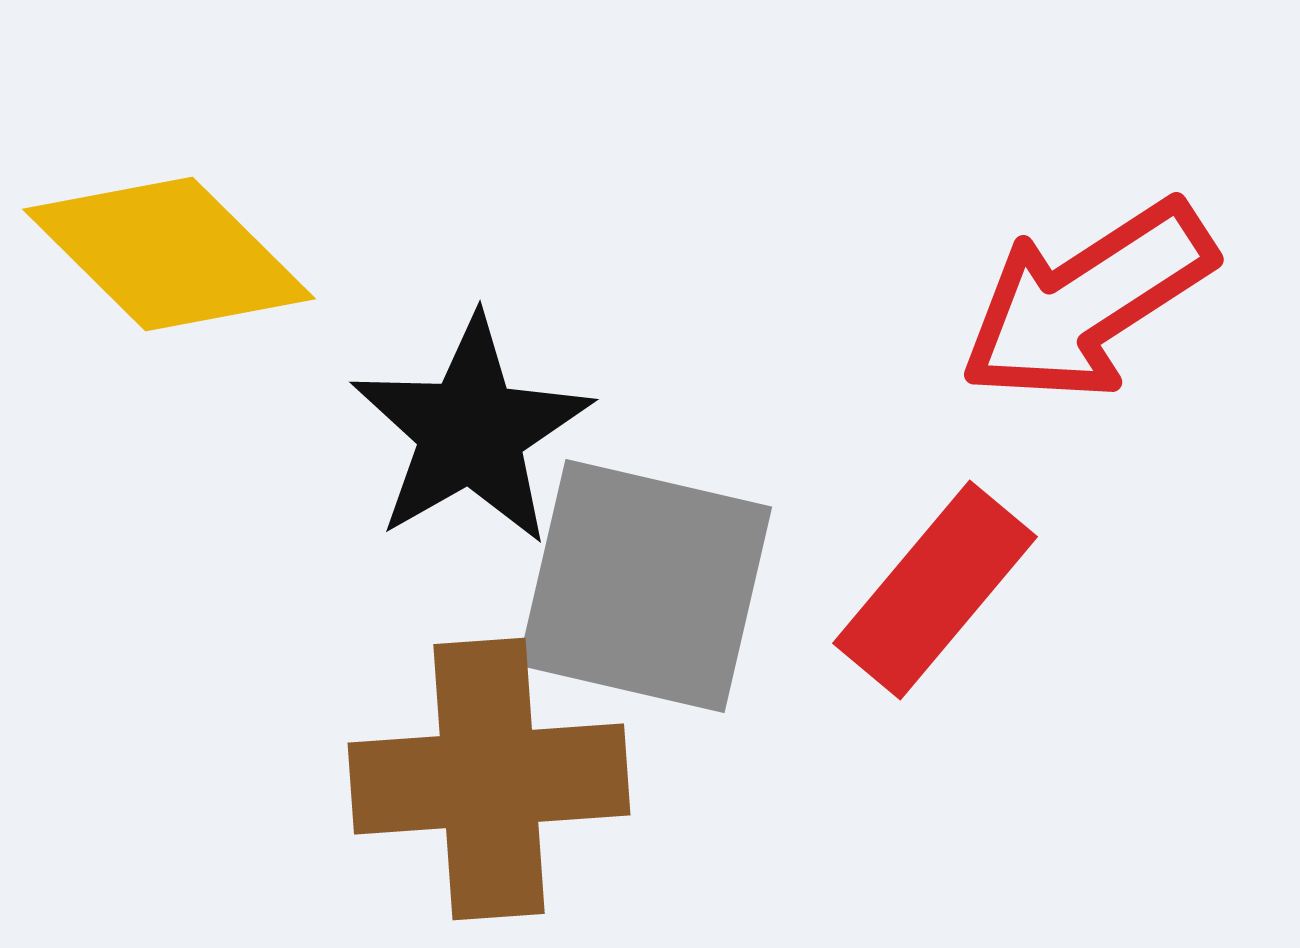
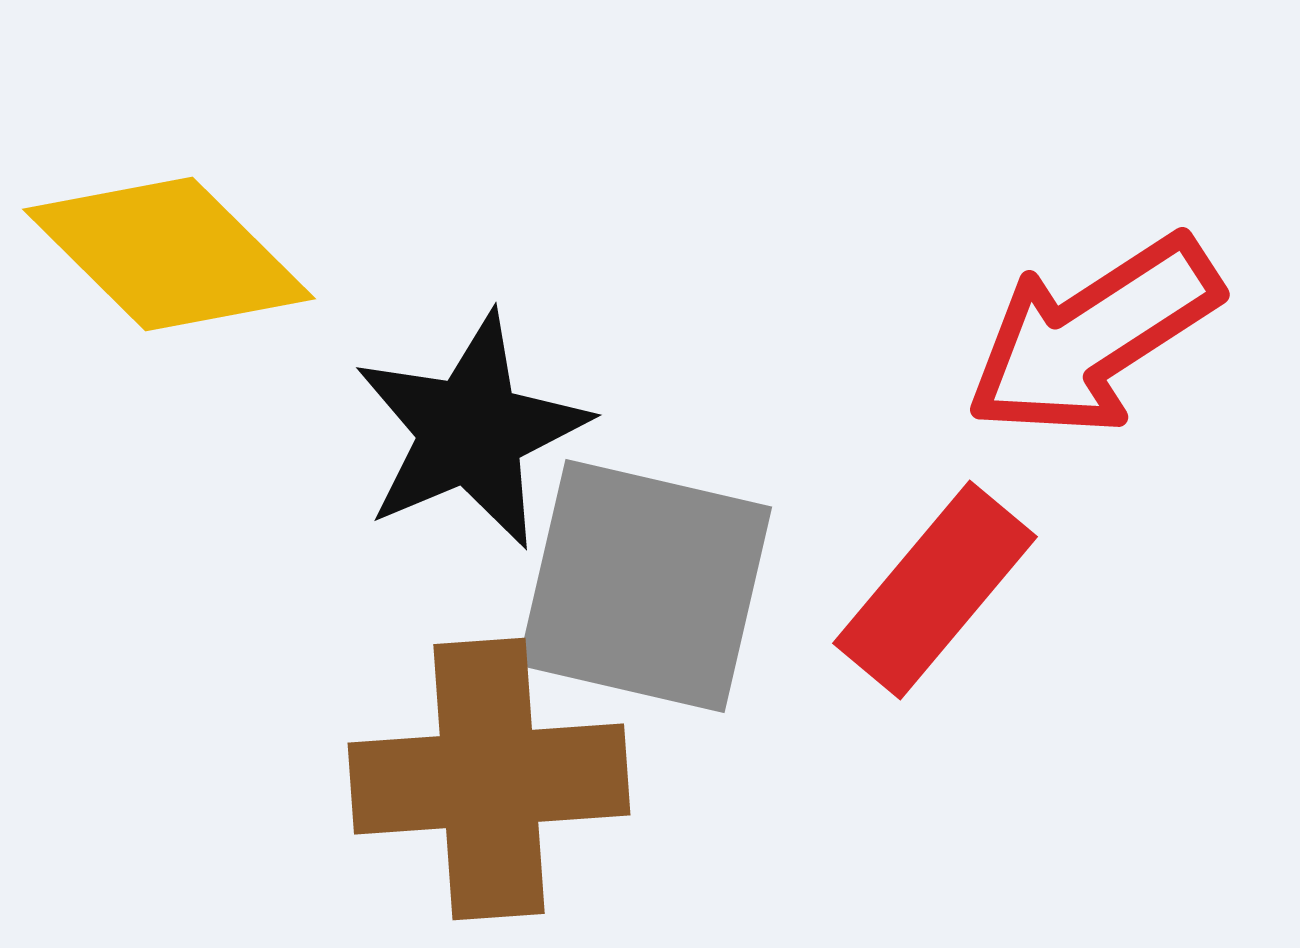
red arrow: moved 6 px right, 35 px down
black star: rotated 7 degrees clockwise
